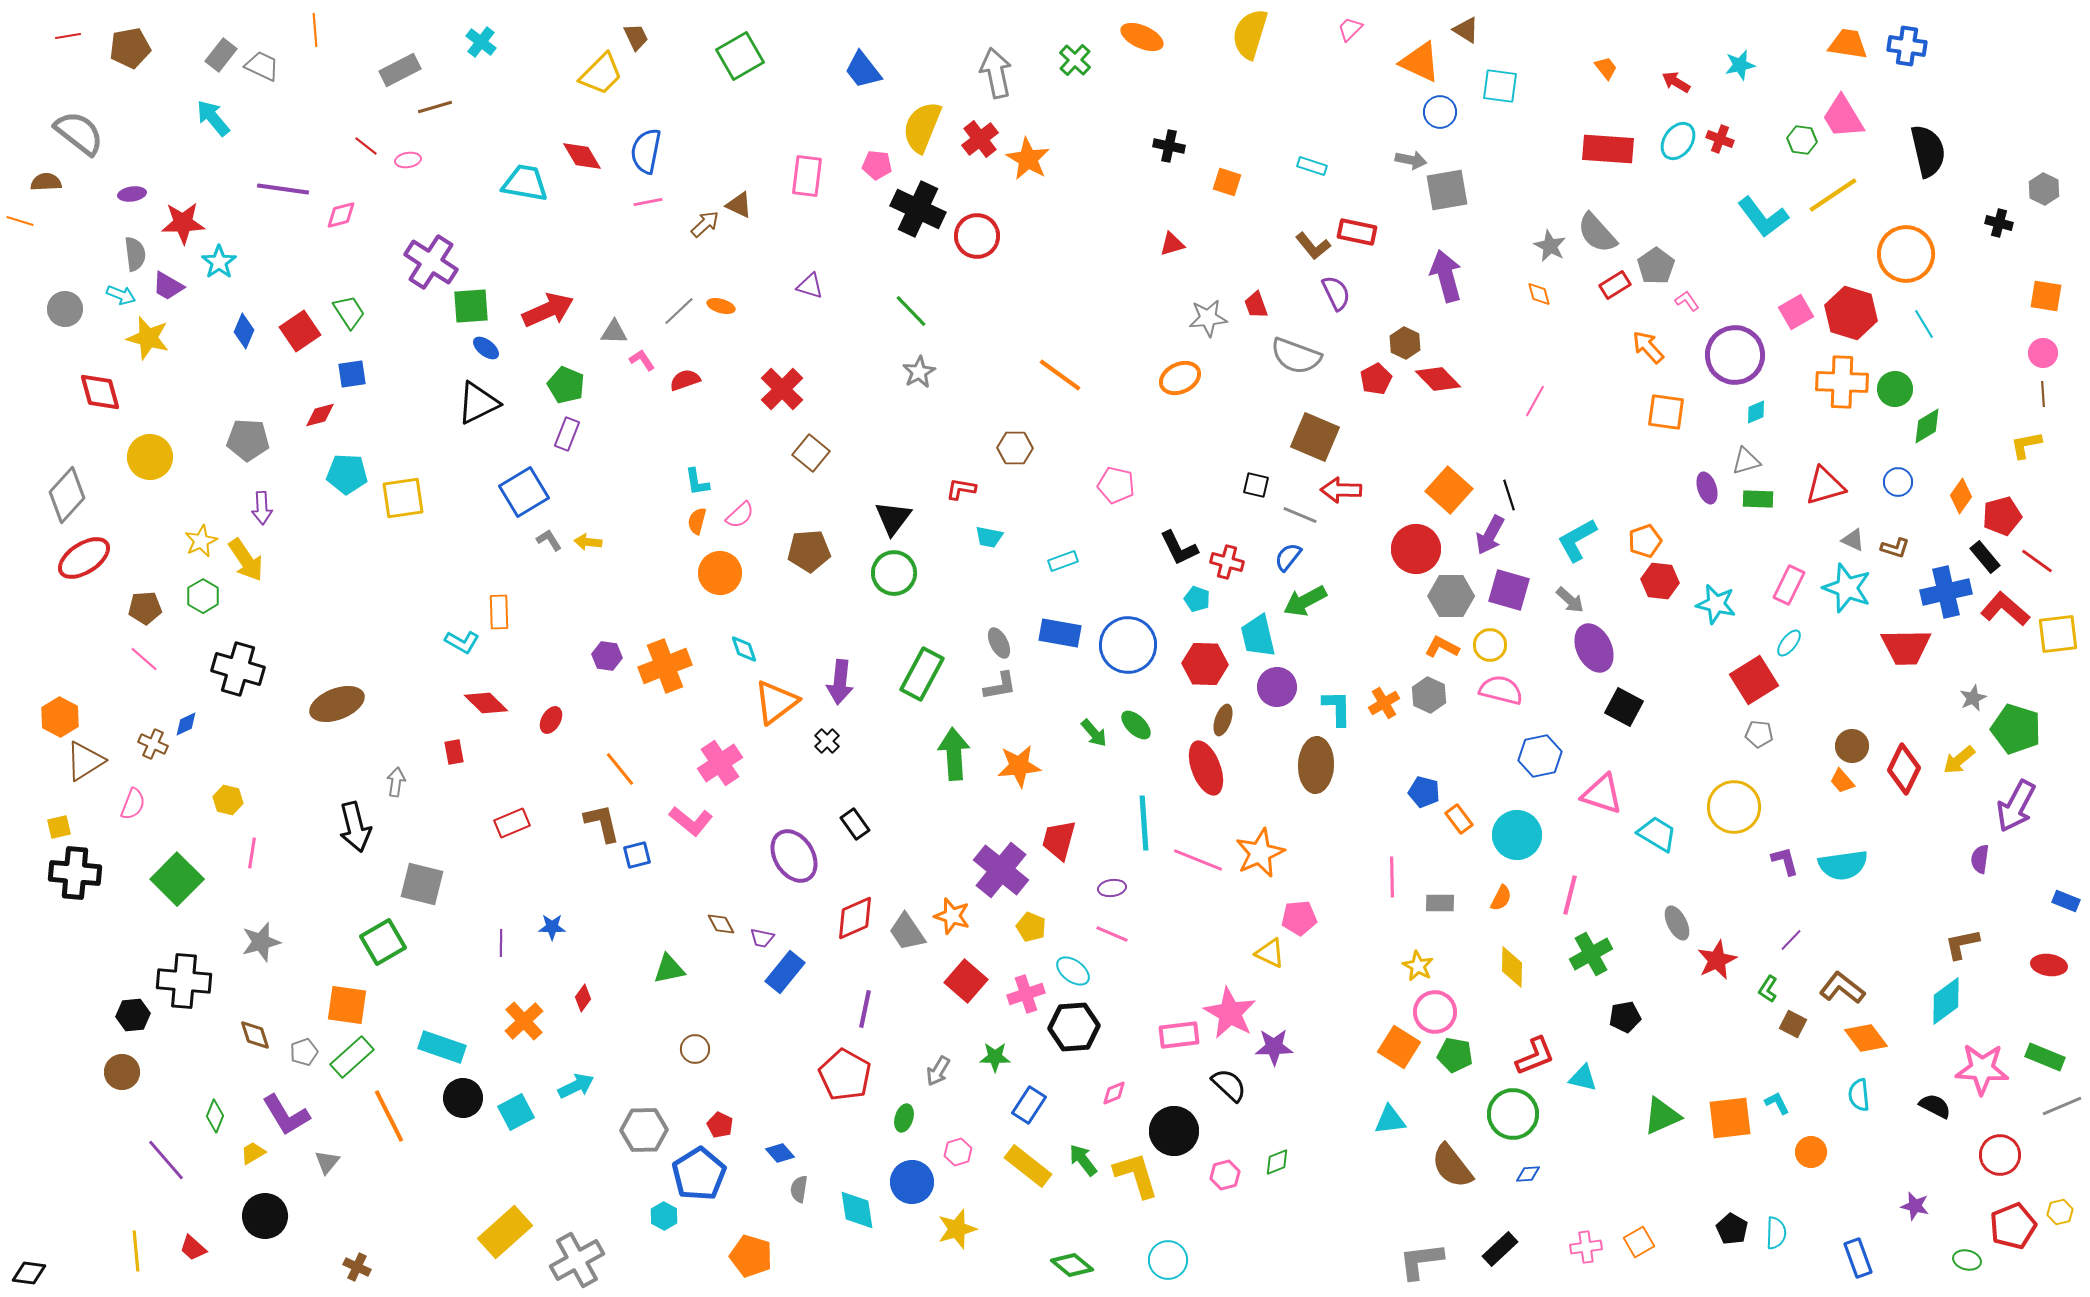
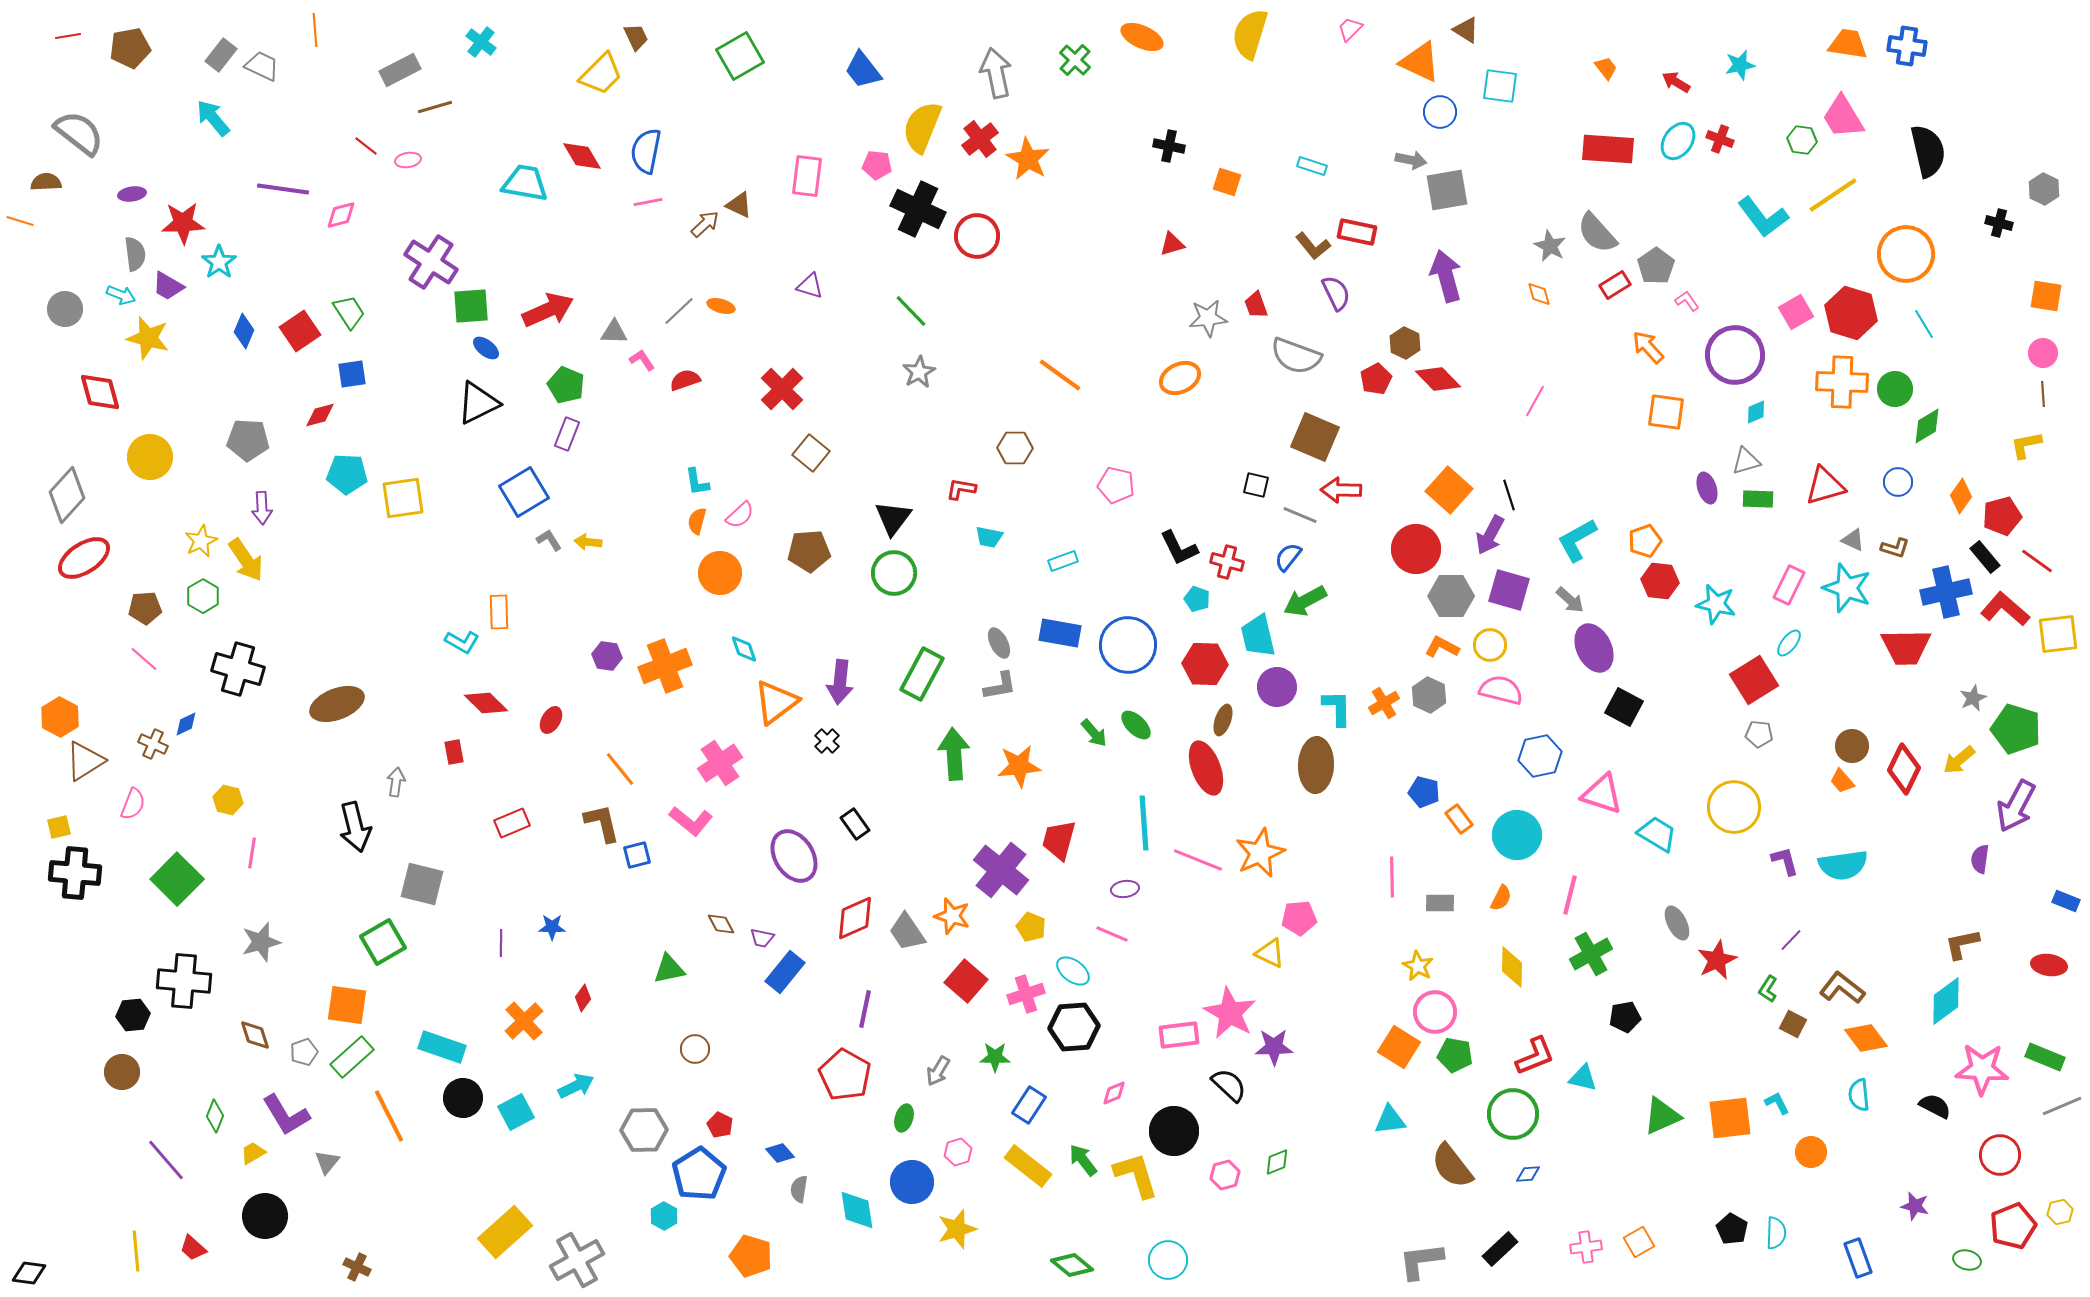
purple ellipse at (1112, 888): moved 13 px right, 1 px down
